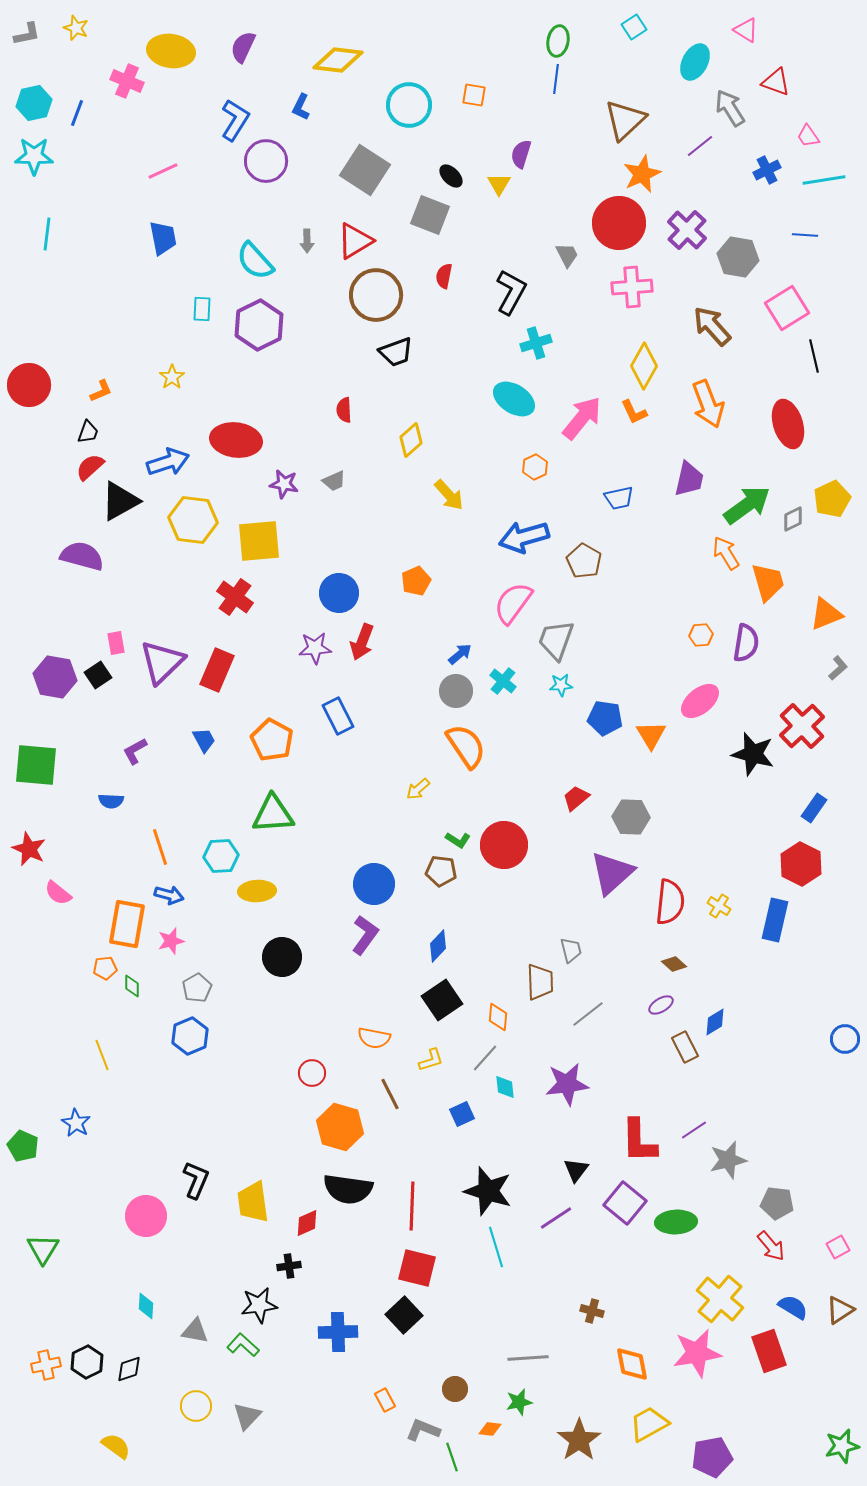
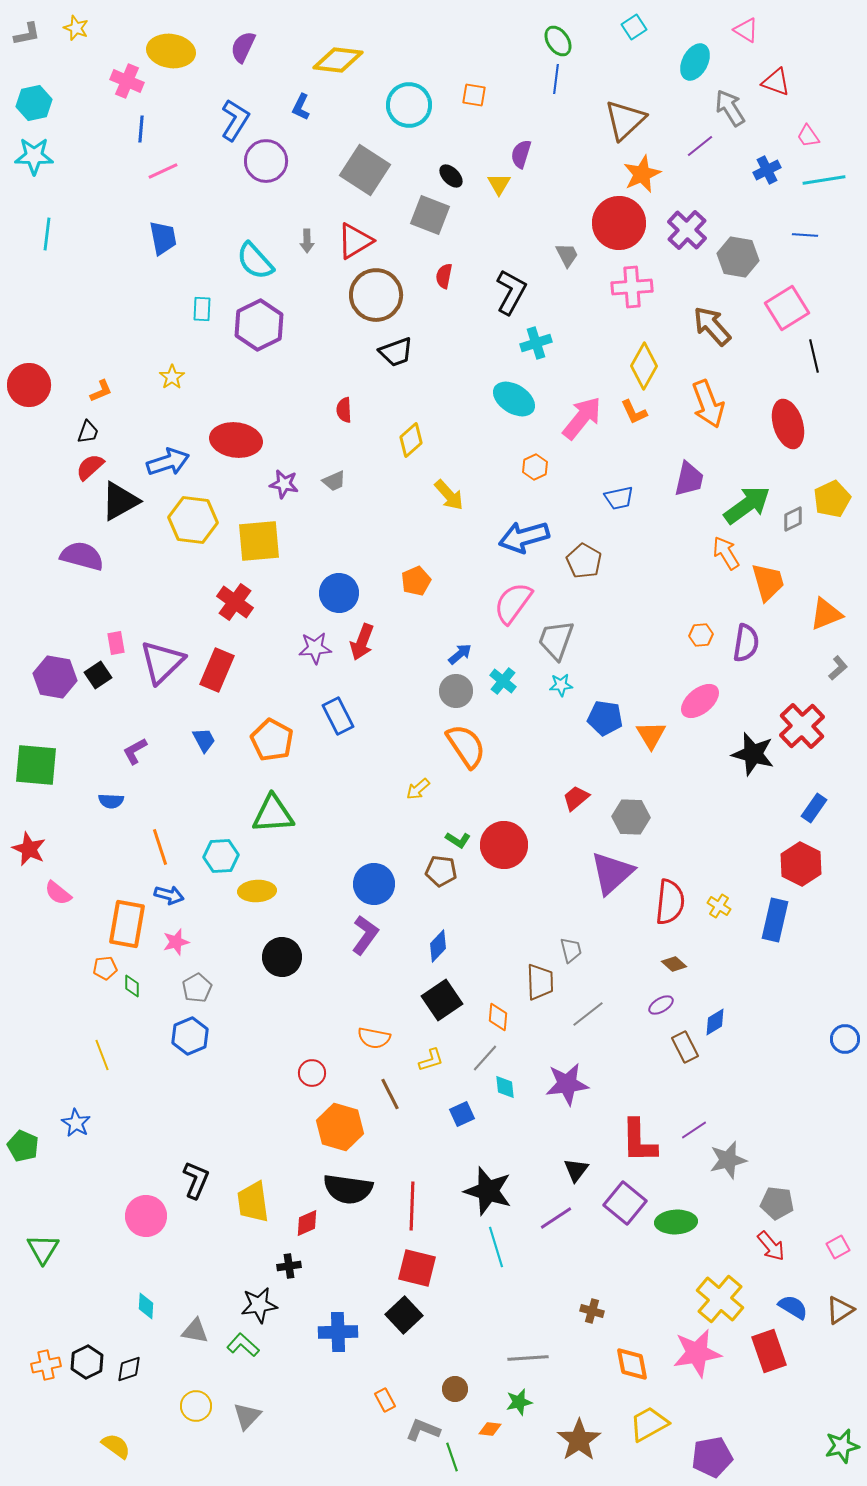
green ellipse at (558, 41): rotated 44 degrees counterclockwise
blue line at (77, 113): moved 64 px right, 16 px down; rotated 16 degrees counterclockwise
red cross at (235, 597): moved 5 px down
pink star at (171, 941): moved 5 px right, 1 px down
